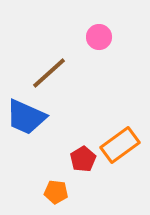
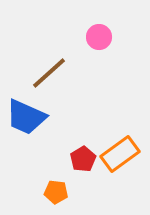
orange rectangle: moved 9 px down
